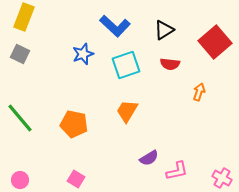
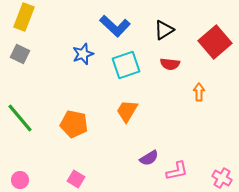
orange arrow: rotated 18 degrees counterclockwise
